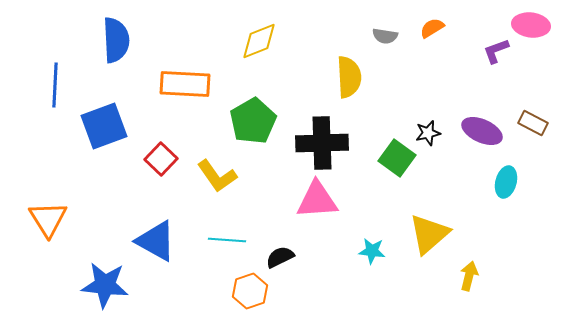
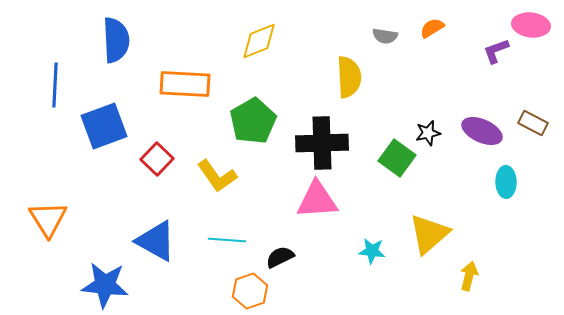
red square: moved 4 px left
cyan ellipse: rotated 16 degrees counterclockwise
